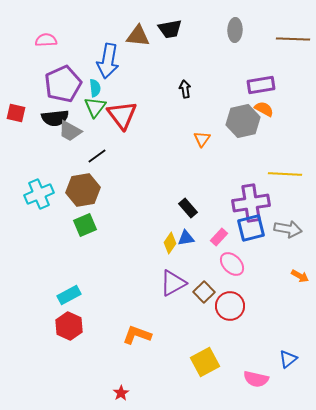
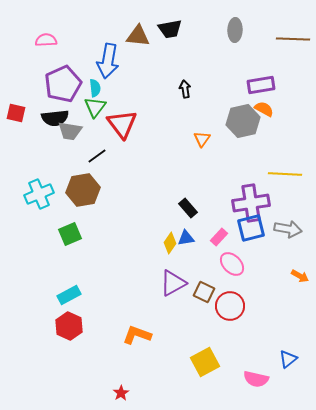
red triangle at (122, 115): moved 9 px down
gray trapezoid at (70, 131): rotated 20 degrees counterclockwise
green square at (85, 225): moved 15 px left, 9 px down
brown square at (204, 292): rotated 20 degrees counterclockwise
